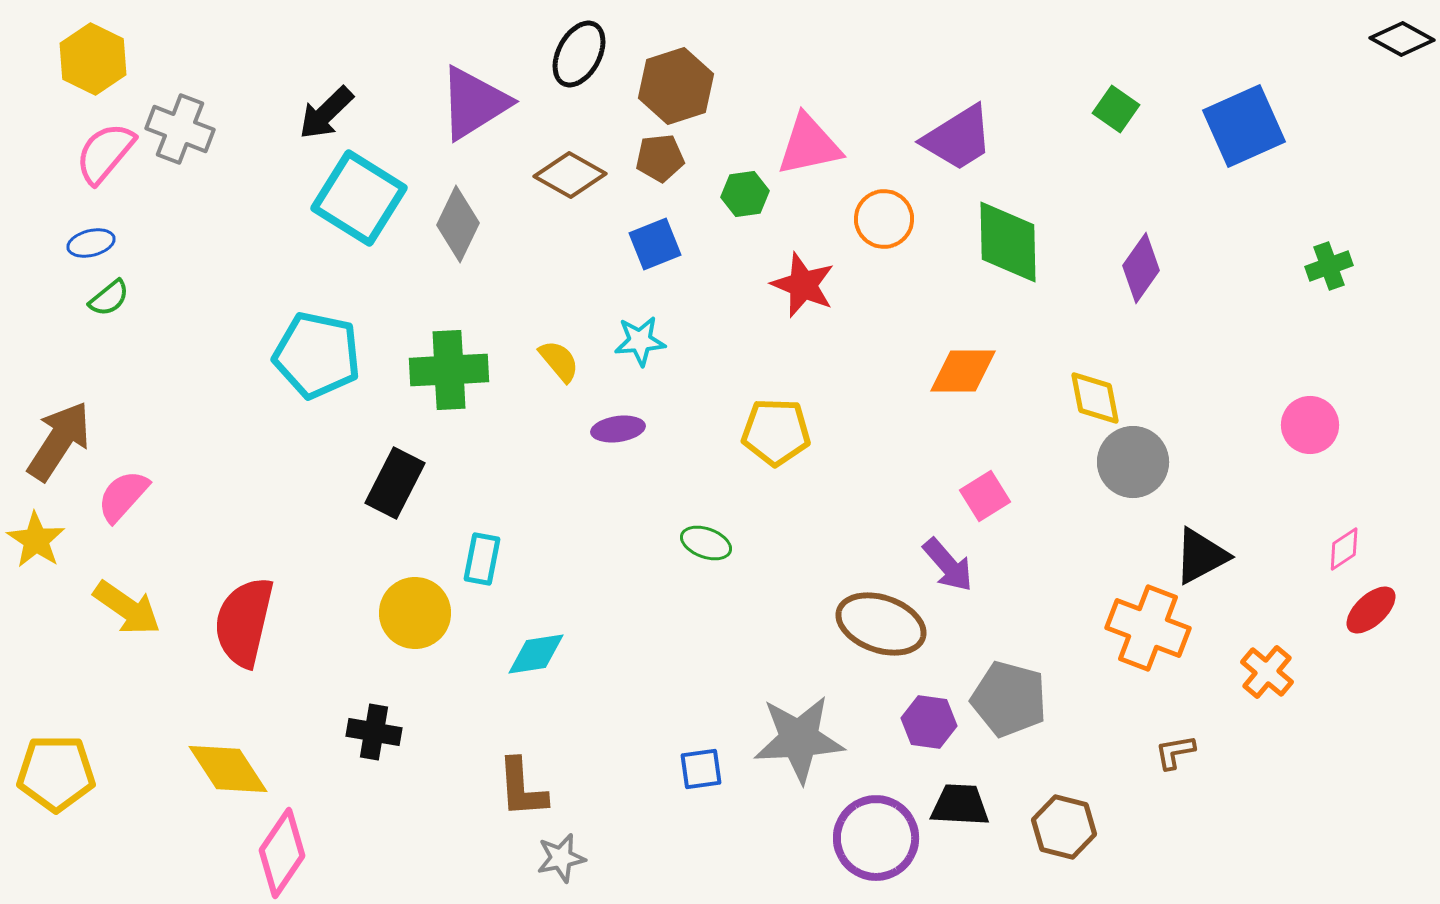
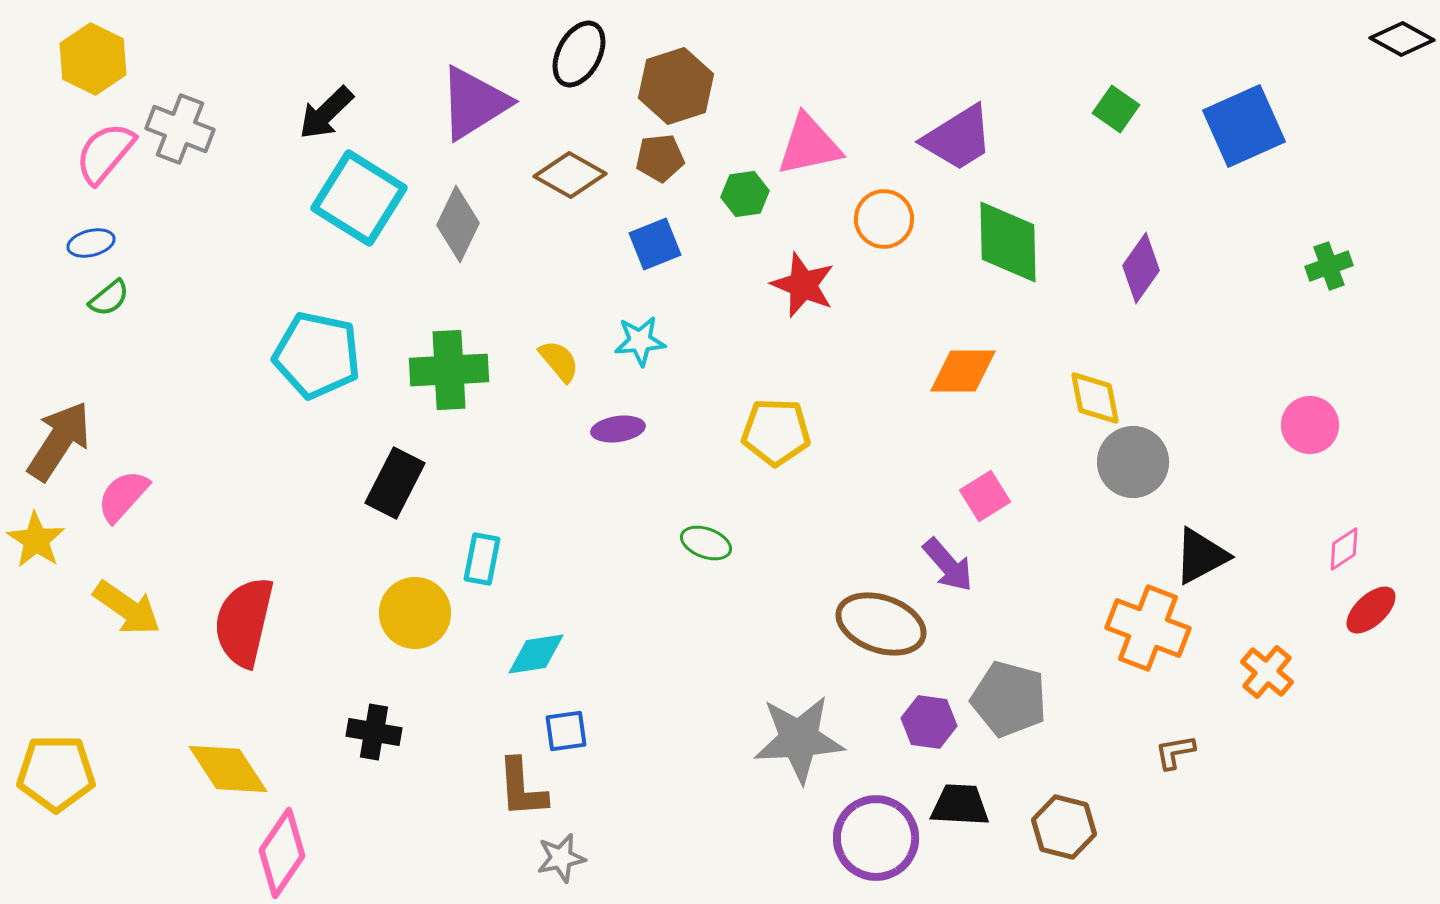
blue square at (701, 769): moved 135 px left, 38 px up
